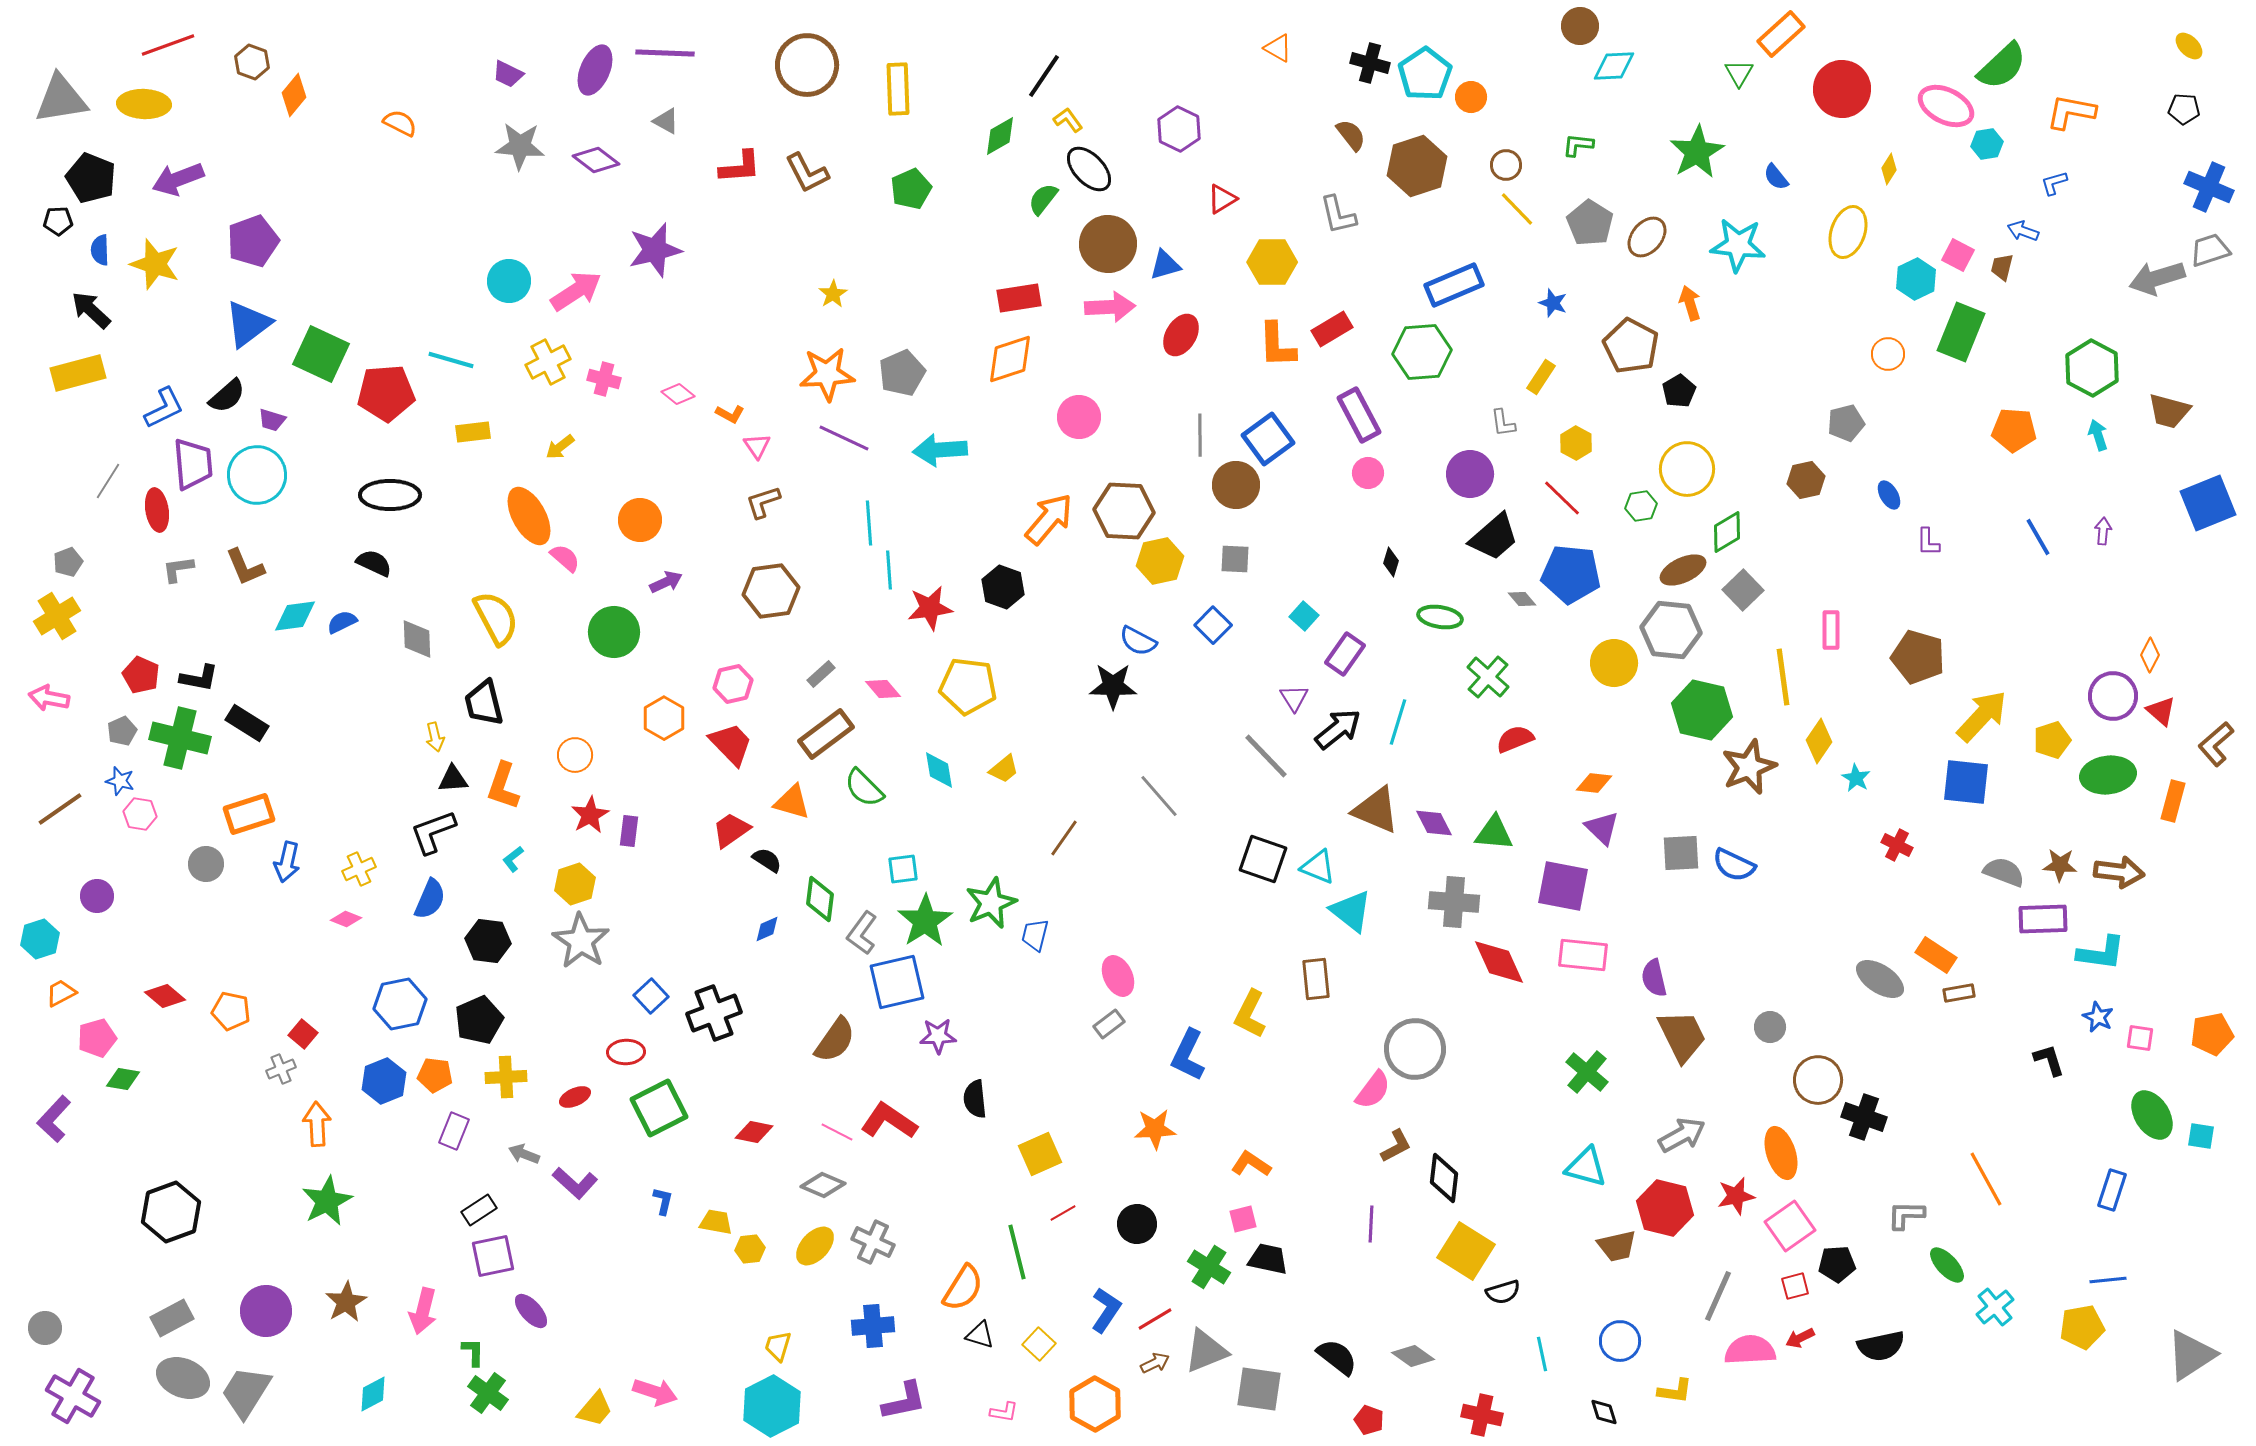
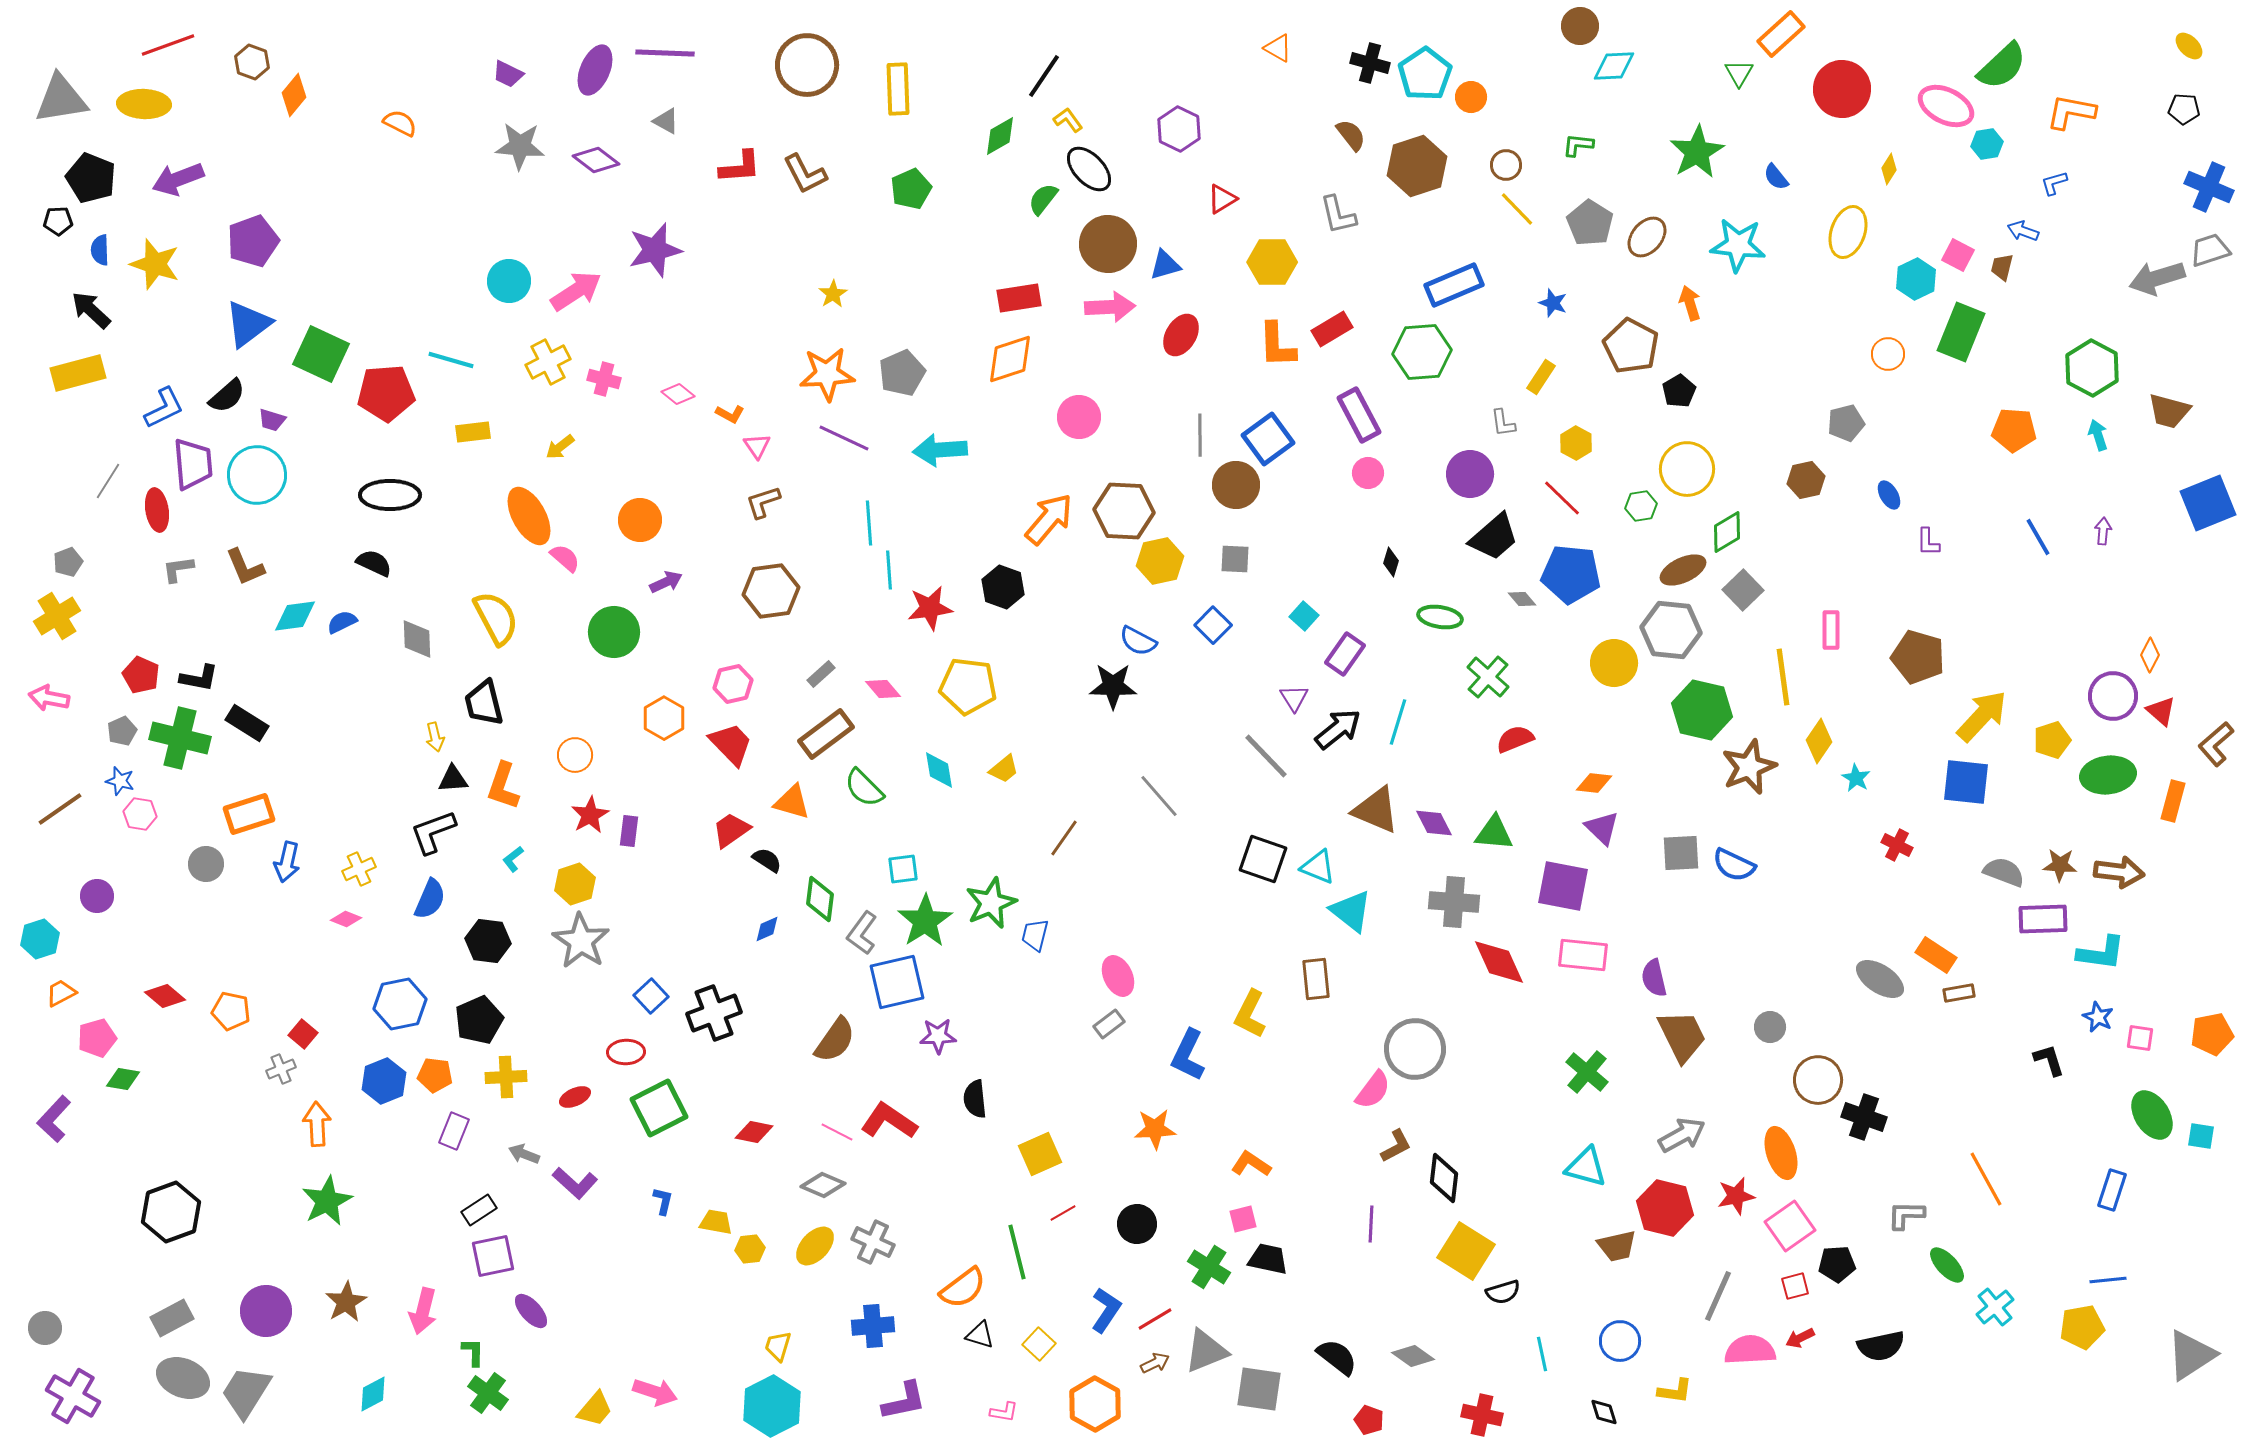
brown L-shape at (807, 173): moved 2 px left, 1 px down
orange semicircle at (963, 1288): rotated 21 degrees clockwise
